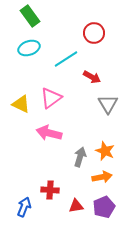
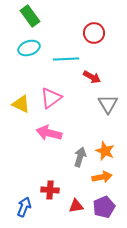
cyan line: rotated 30 degrees clockwise
